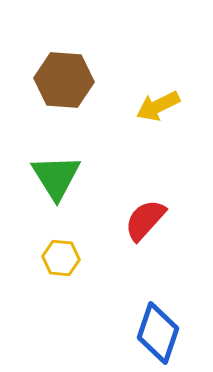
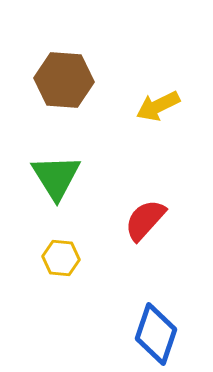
blue diamond: moved 2 px left, 1 px down
